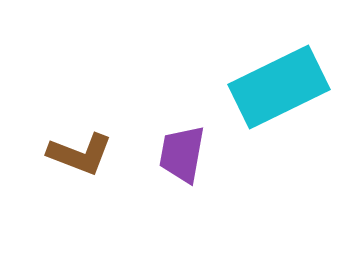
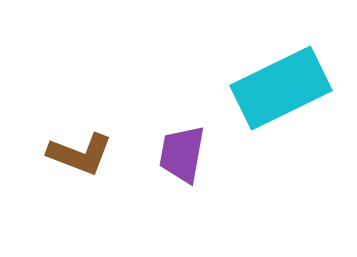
cyan rectangle: moved 2 px right, 1 px down
